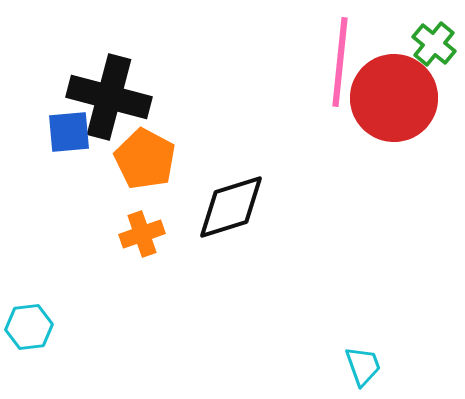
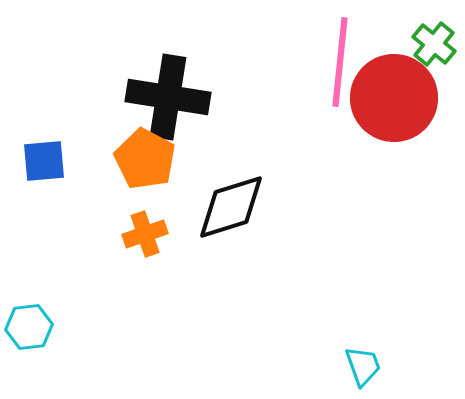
black cross: moved 59 px right; rotated 6 degrees counterclockwise
blue square: moved 25 px left, 29 px down
orange cross: moved 3 px right
